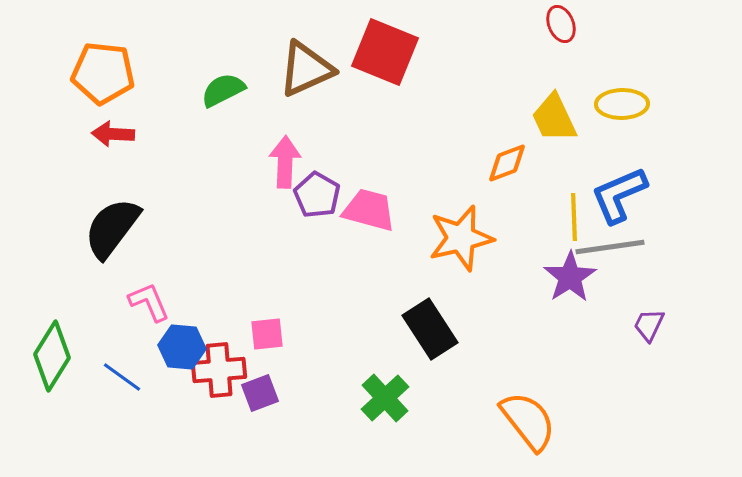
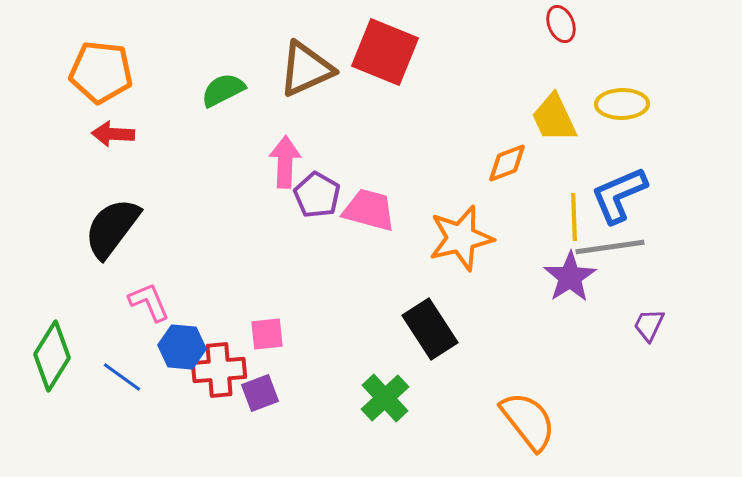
orange pentagon: moved 2 px left, 1 px up
